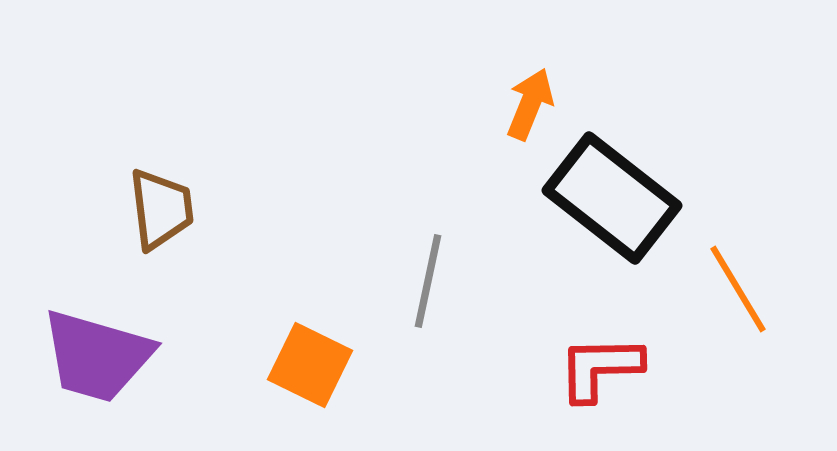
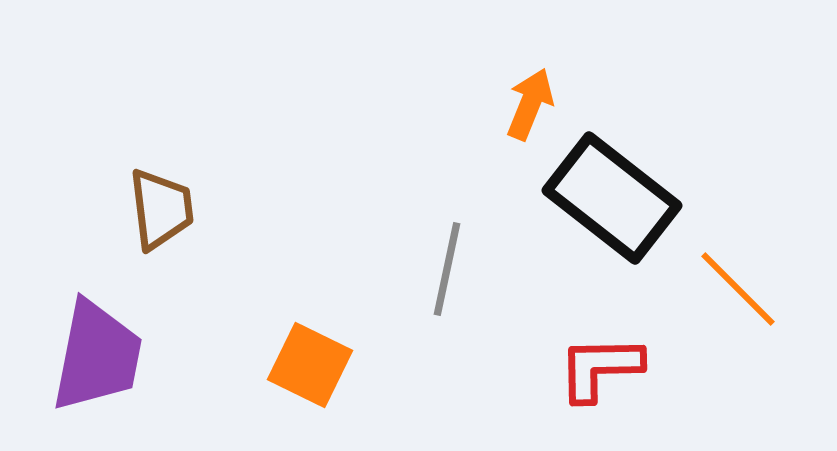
gray line: moved 19 px right, 12 px up
orange line: rotated 14 degrees counterclockwise
purple trapezoid: rotated 95 degrees counterclockwise
